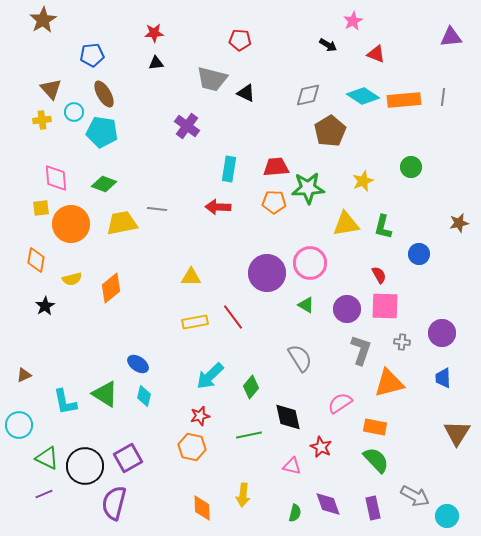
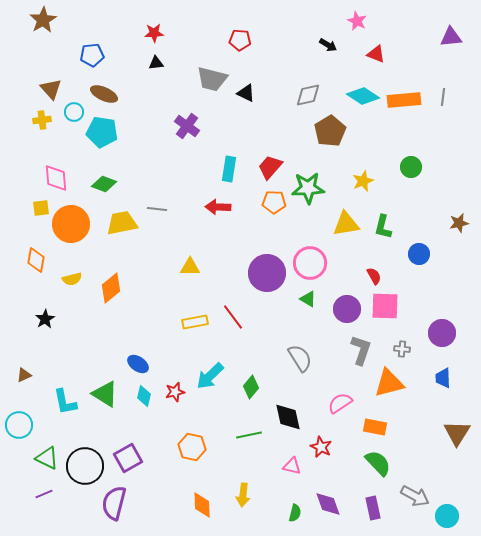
pink star at (353, 21): moved 4 px right; rotated 18 degrees counterclockwise
brown ellipse at (104, 94): rotated 36 degrees counterclockwise
red trapezoid at (276, 167): moved 6 px left; rotated 44 degrees counterclockwise
red semicircle at (379, 275): moved 5 px left, 1 px down
yellow triangle at (191, 277): moved 1 px left, 10 px up
green triangle at (306, 305): moved 2 px right, 6 px up
black star at (45, 306): moved 13 px down
gray cross at (402, 342): moved 7 px down
red star at (200, 416): moved 25 px left, 24 px up
green semicircle at (376, 460): moved 2 px right, 3 px down
orange diamond at (202, 508): moved 3 px up
